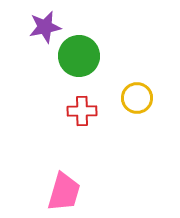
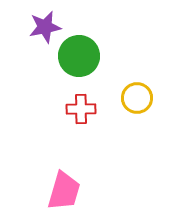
red cross: moved 1 px left, 2 px up
pink trapezoid: moved 1 px up
